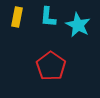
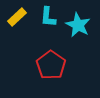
yellow rectangle: rotated 36 degrees clockwise
red pentagon: moved 1 px up
